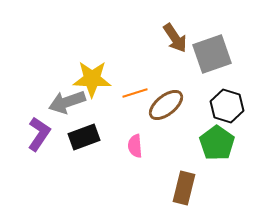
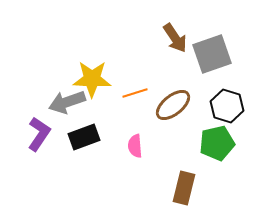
brown ellipse: moved 7 px right
green pentagon: rotated 24 degrees clockwise
